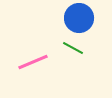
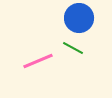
pink line: moved 5 px right, 1 px up
